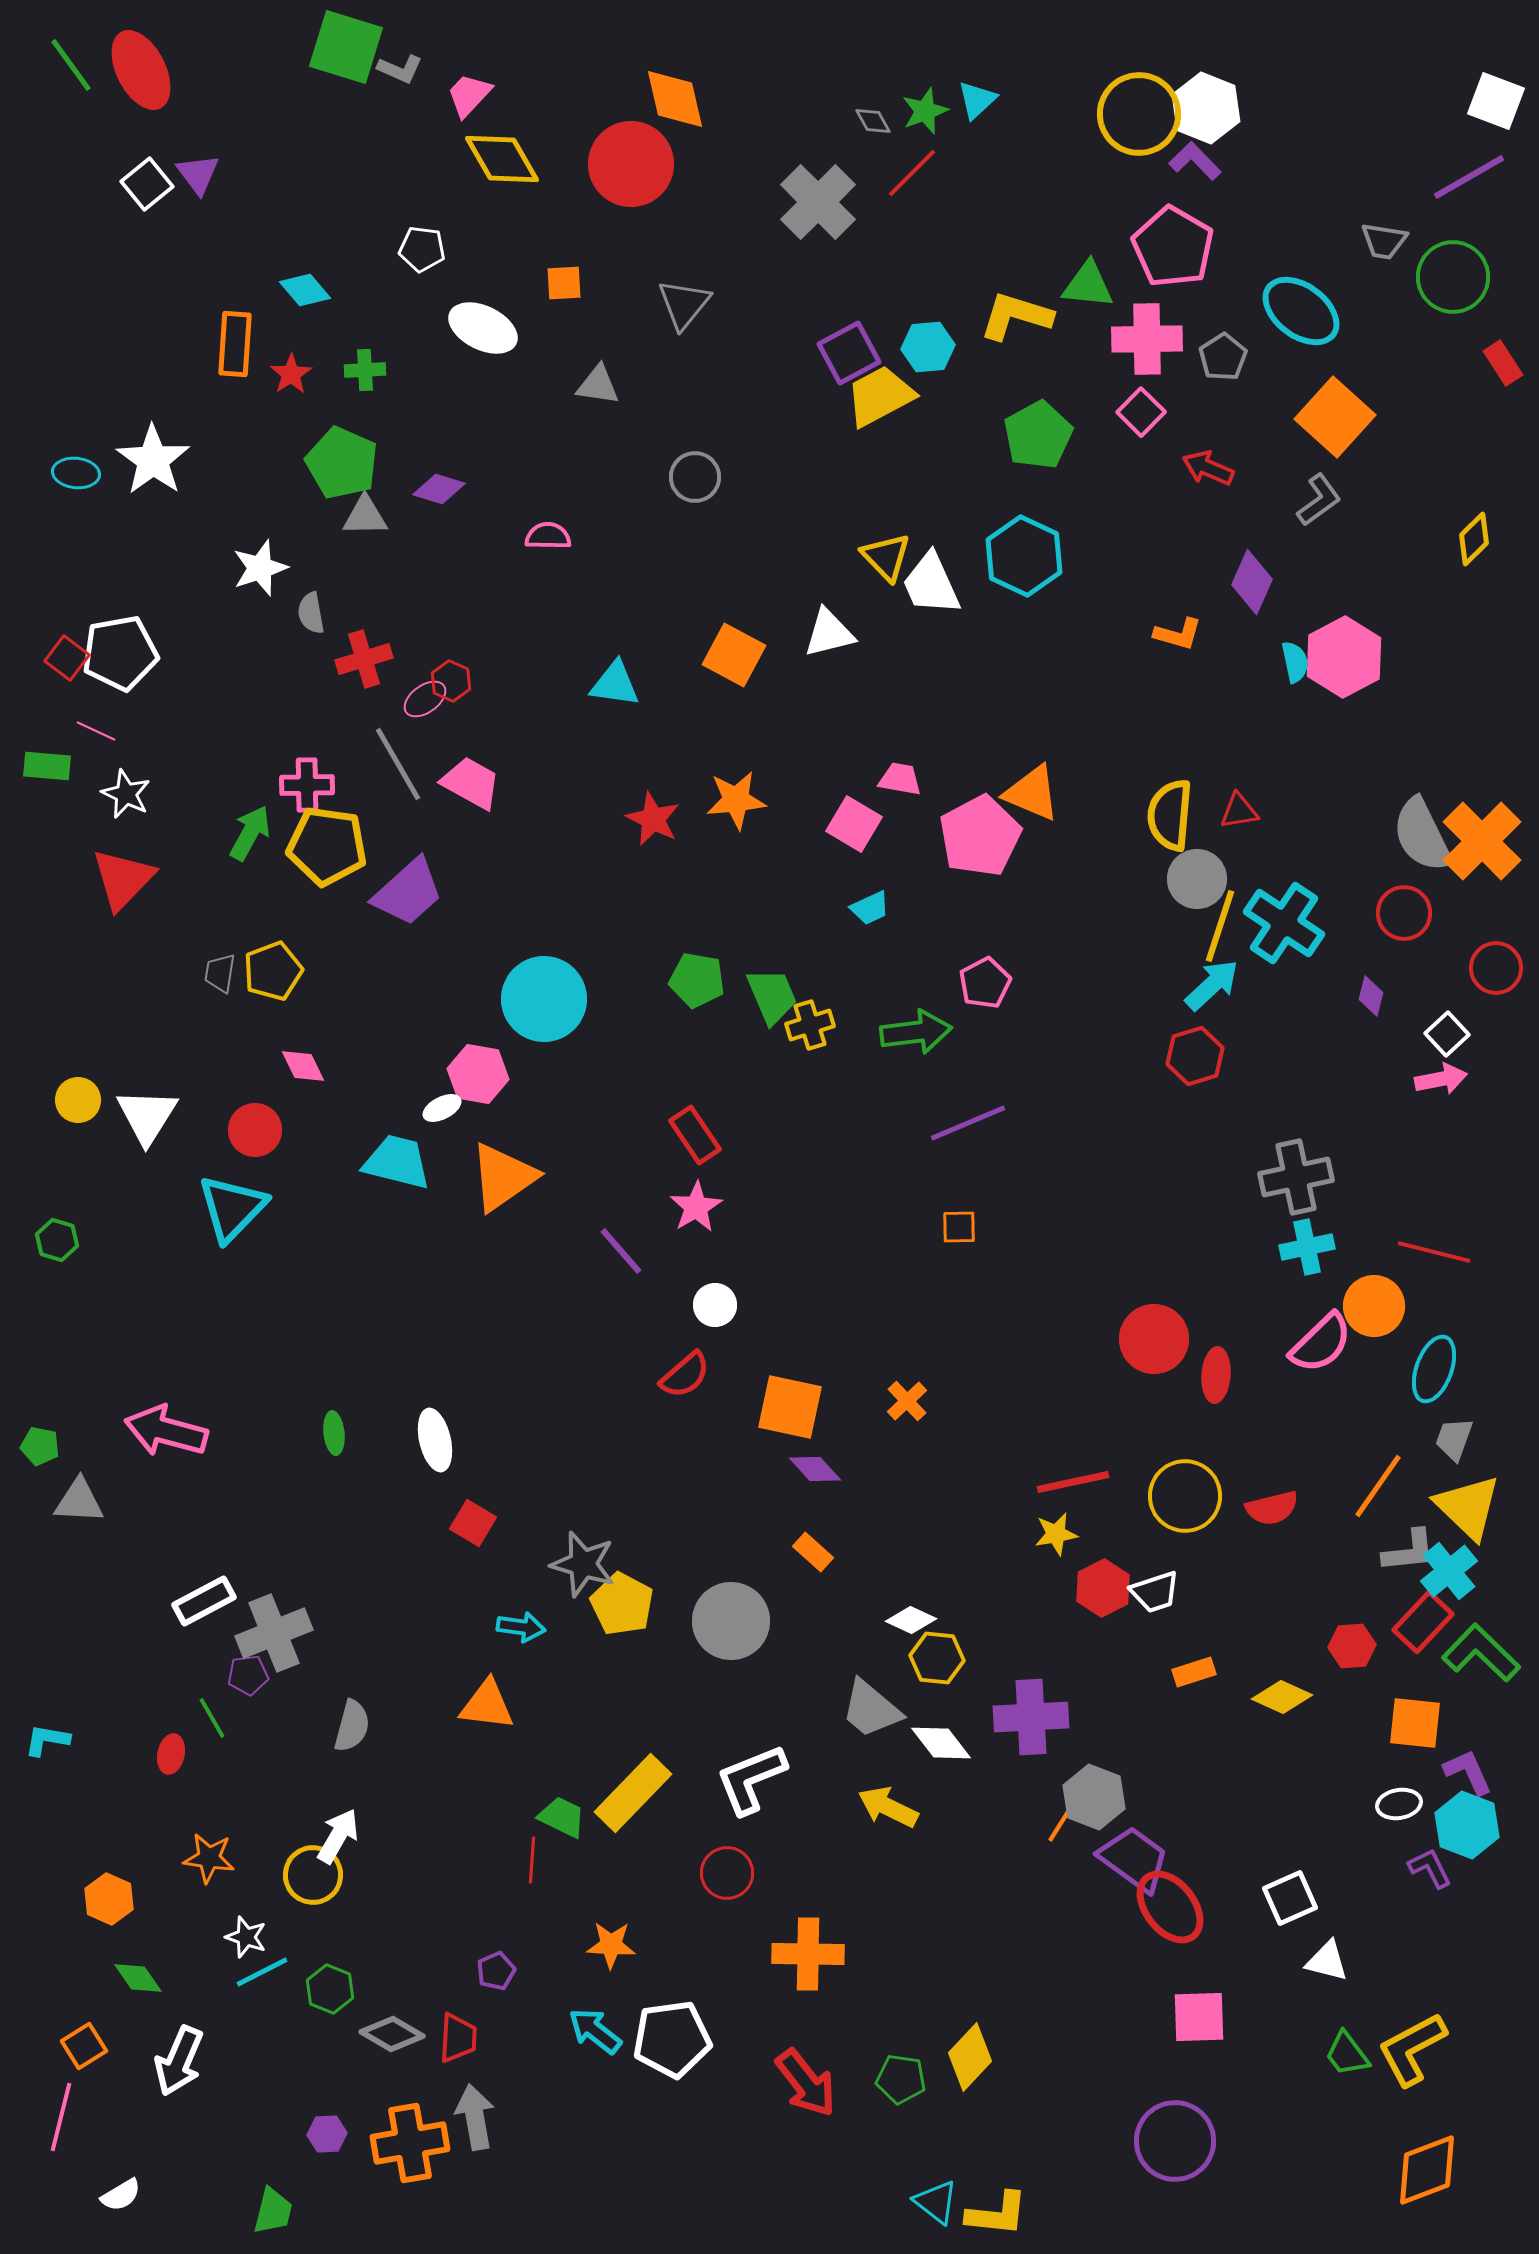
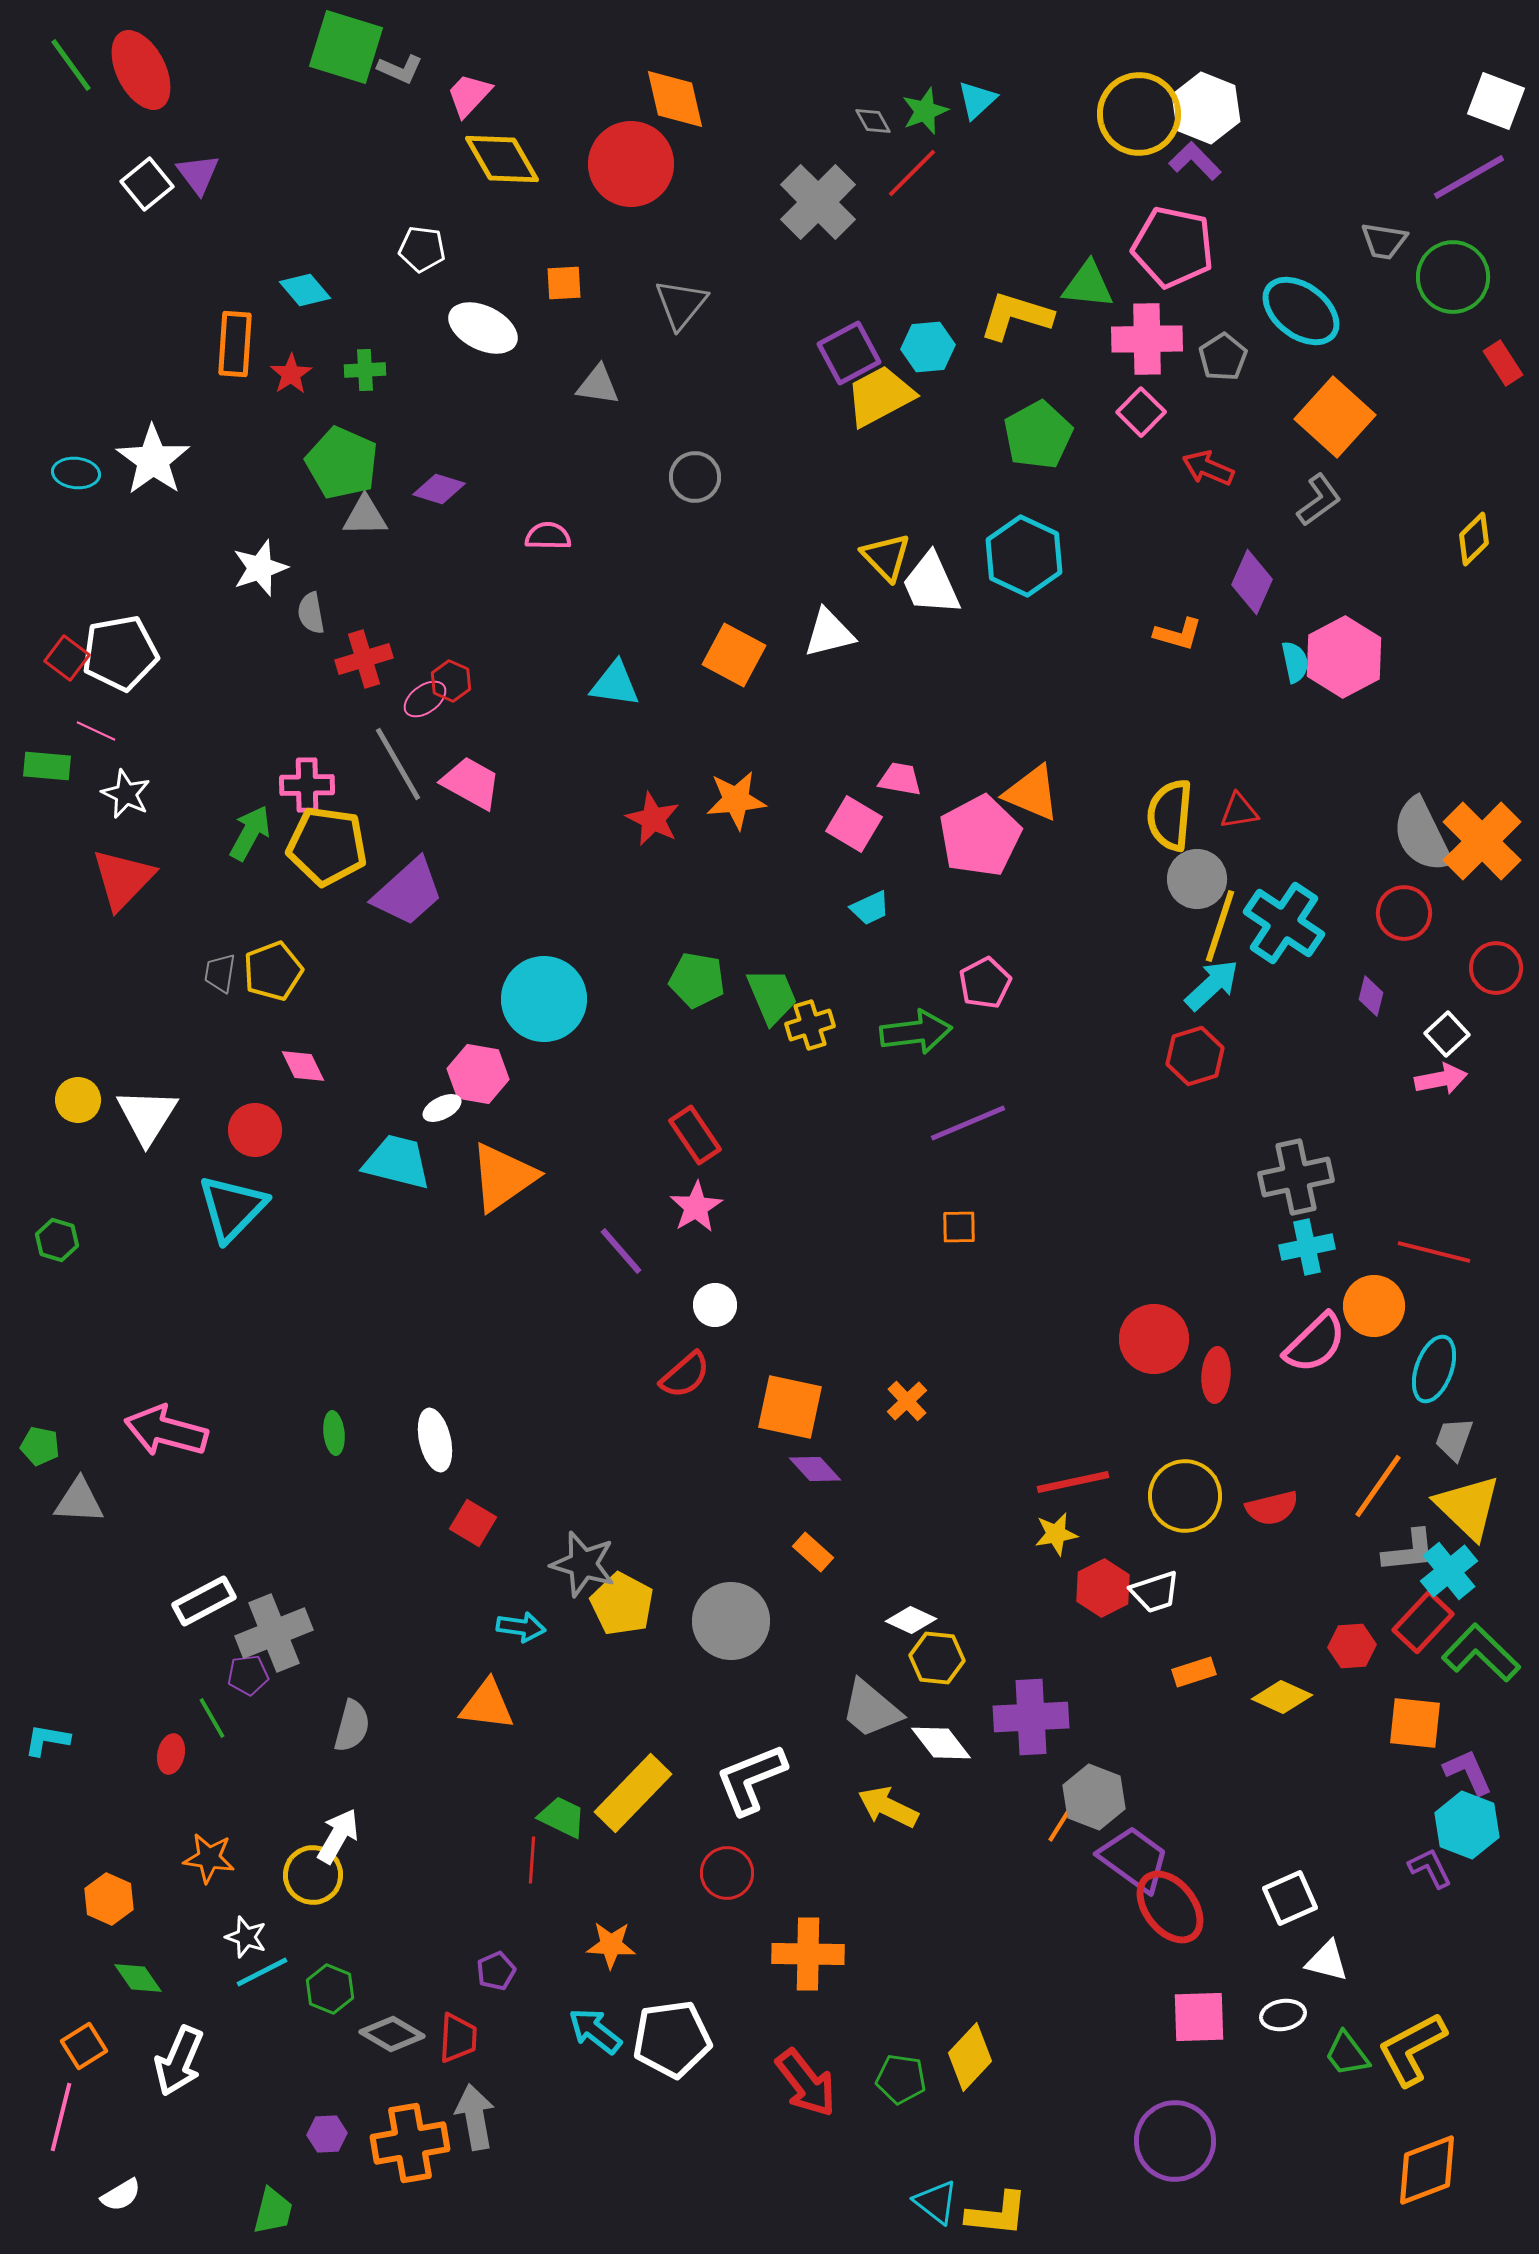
pink pentagon at (1173, 247): rotated 18 degrees counterclockwise
gray triangle at (684, 304): moved 3 px left
pink semicircle at (1321, 1343): moved 6 px left
white ellipse at (1399, 1804): moved 116 px left, 211 px down
